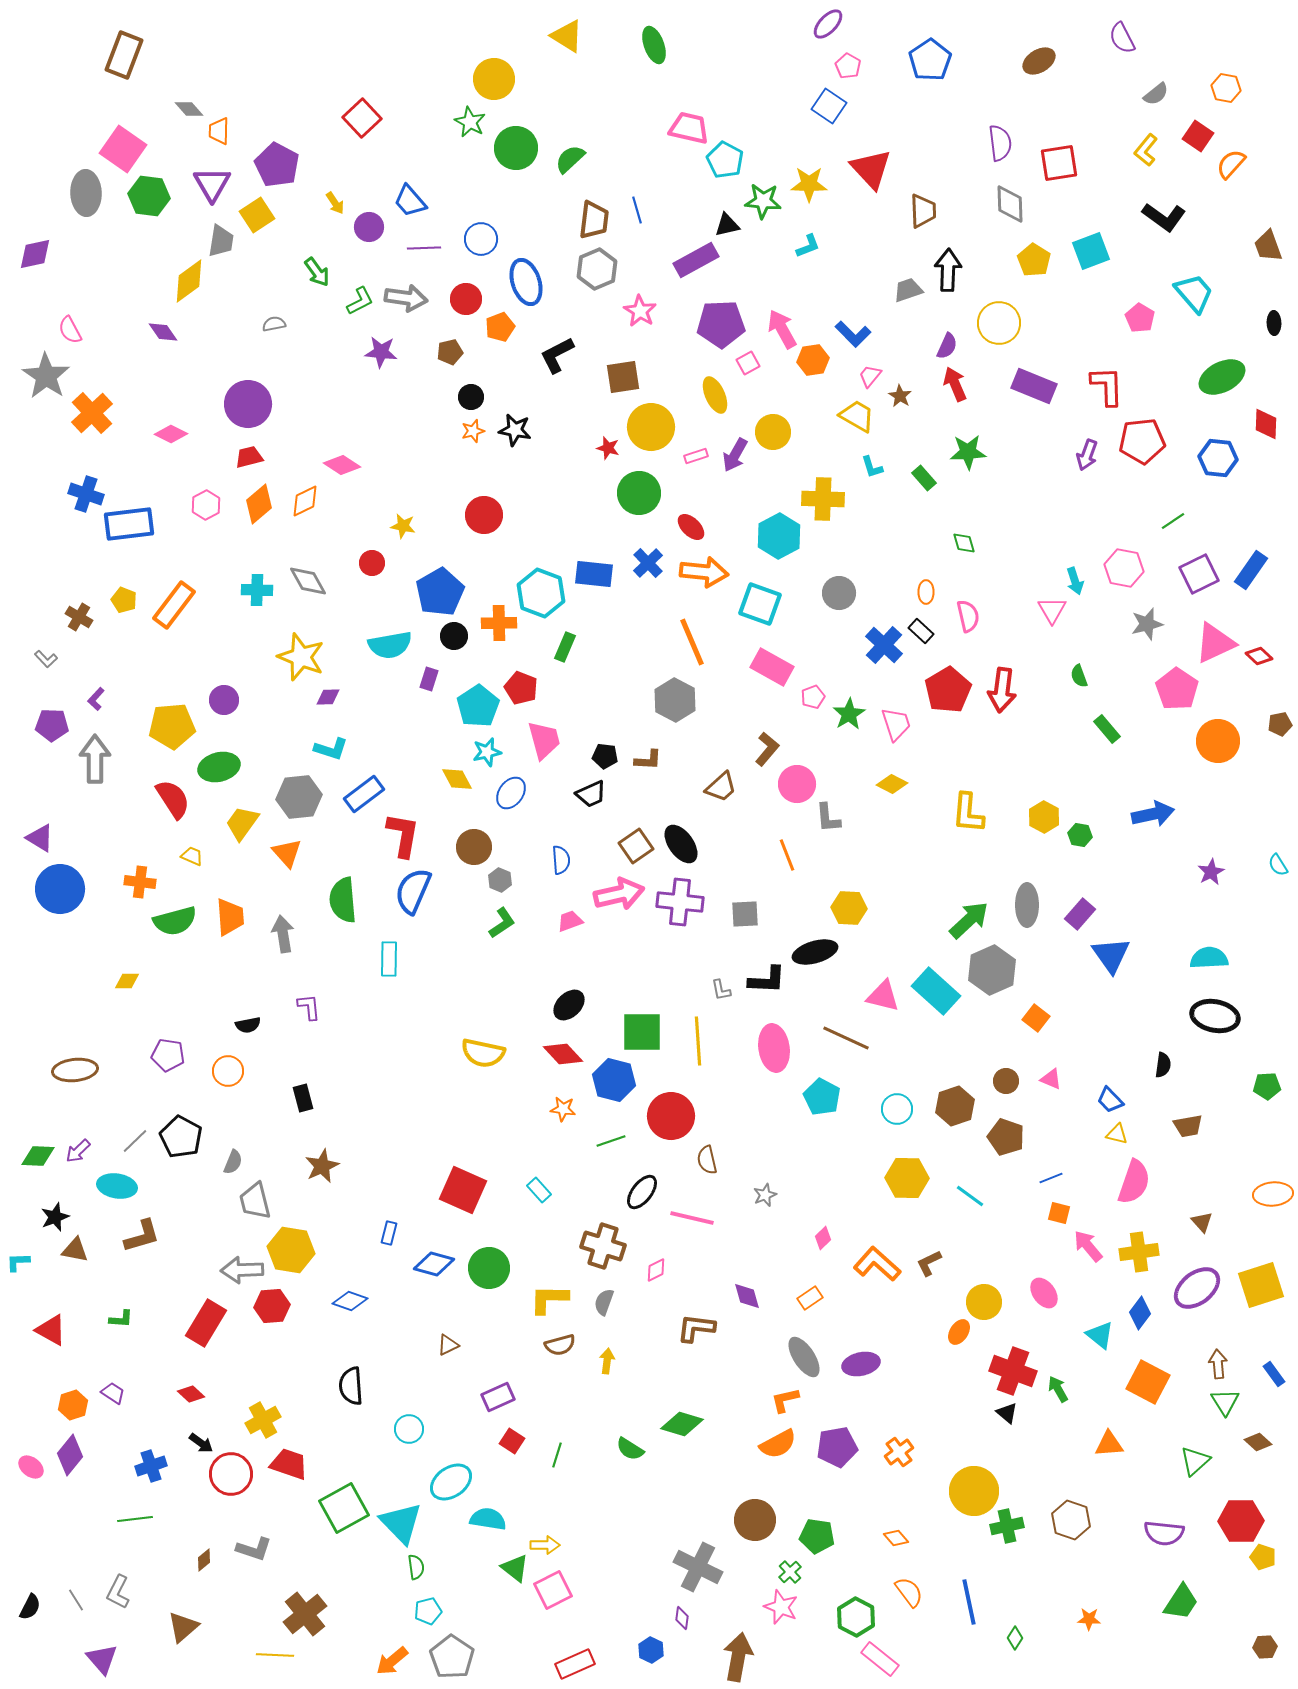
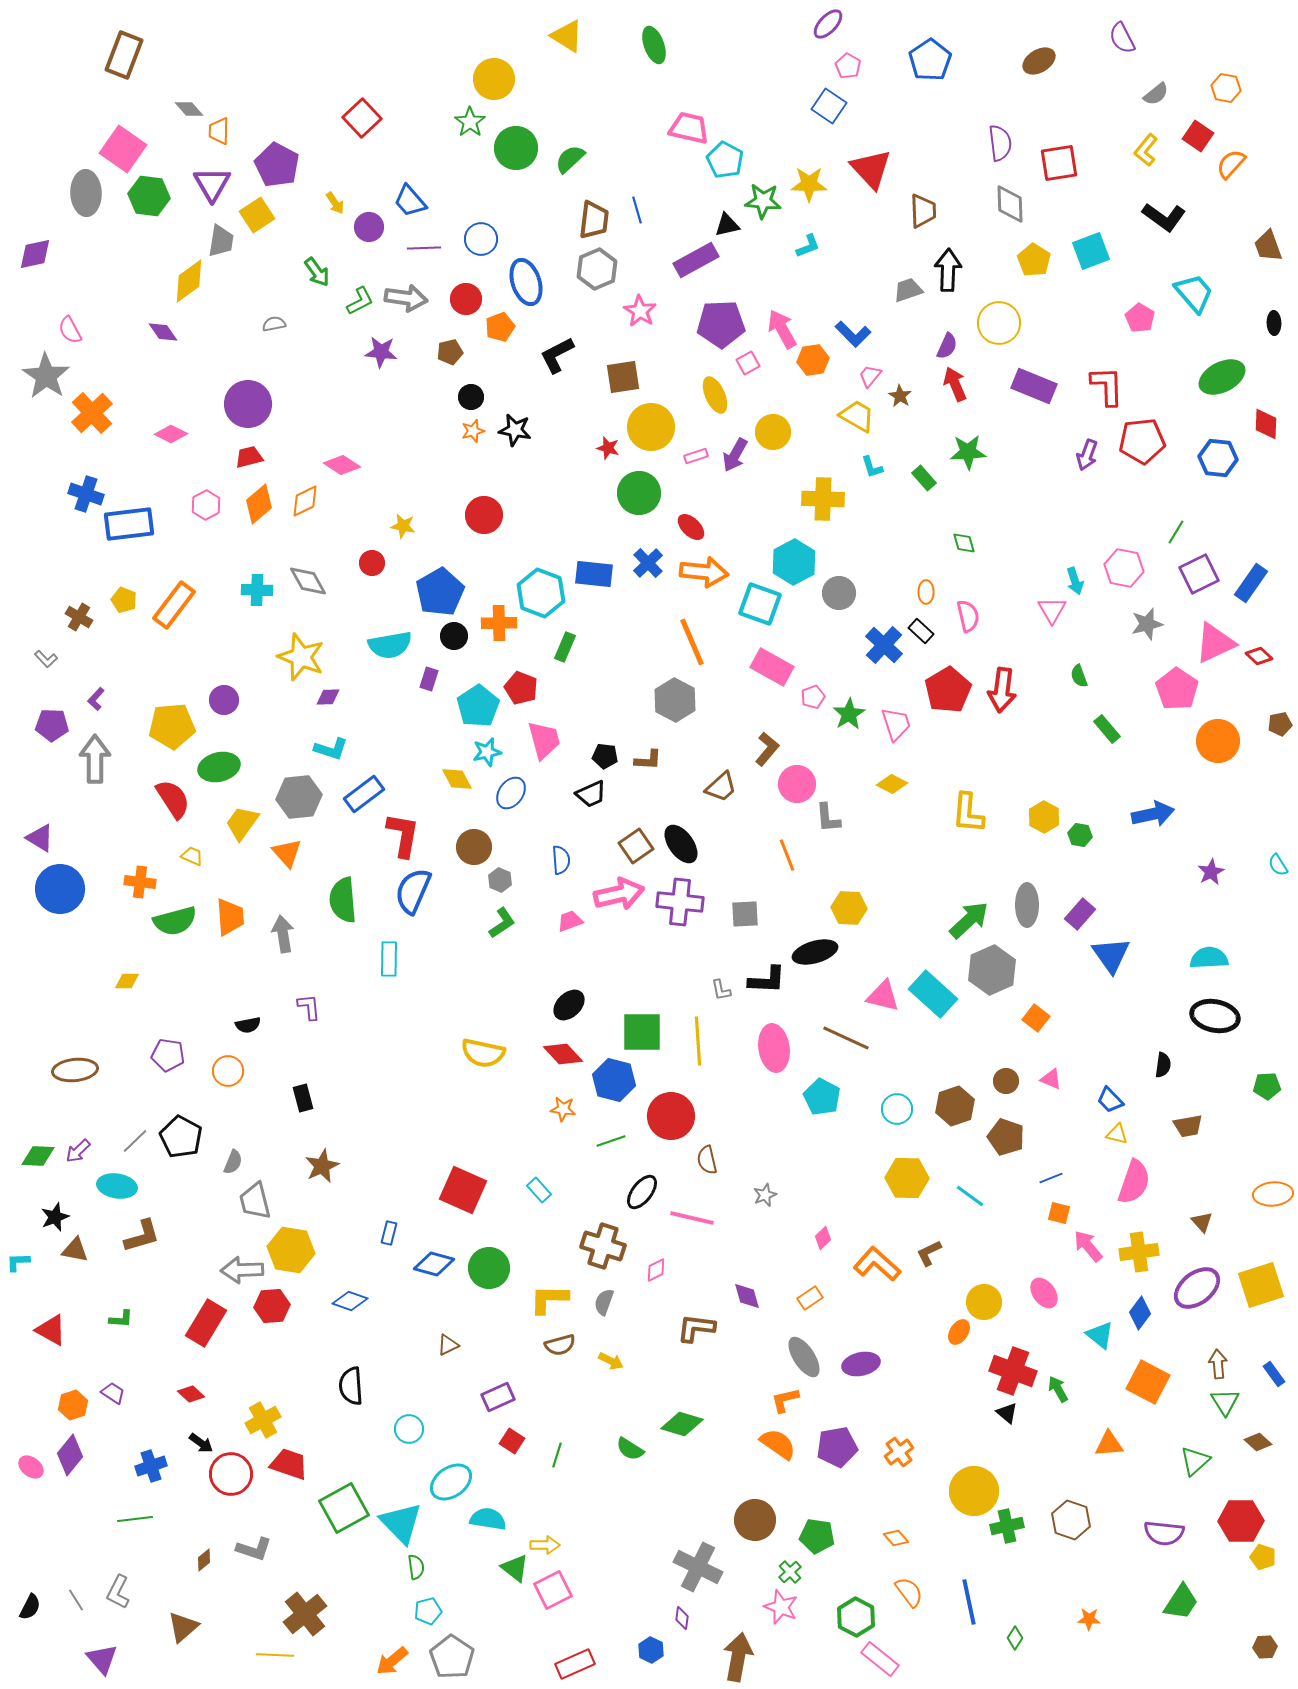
green star at (470, 122): rotated 8 degrees clockwise
green line at (1173, 521): moved 3 px right, 11 px down; rotated 25 degrees counterclockwise
cyan hexagon at (779, 536): moved 15 px right, 26 px down
blue rectangle at (1251, 570): moved 13 px down
cyan rectangle at (936, 991): moved 3 px left, 3 px down
brown L-shape at (929, 1263): moved 10 px up
yellow arrow at (607, 1361): moved 4 px right; rotated 110 degrees clockwise
orange semicircle at (778, 1444): rotated 117 degrees counterclockwise
